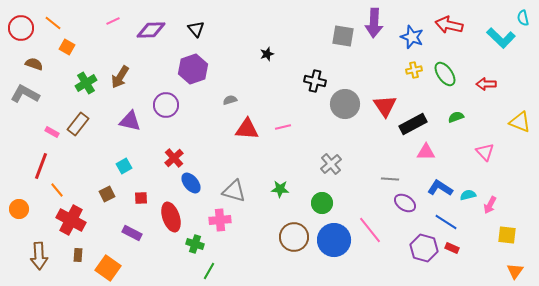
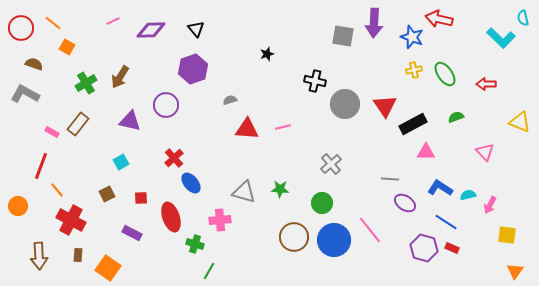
red arrow at (449, 25): moved 10 px left, 6 px up
cyan square at (124, 166): moved 3 px left, 4 px up
gray triangle at (234, 191): moved 10 px right, 1 px down
orange circle at (19, 209): moved 1 px left, 3 px up
